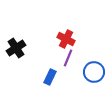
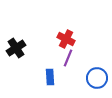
blue circle: moved 3 px right, 6 px down
blue rectangle: rotated 28 degrees counterclockwise
